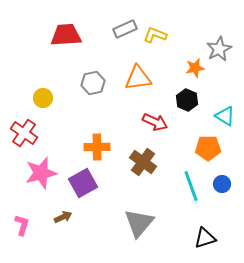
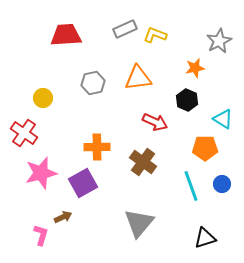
gray star: moved 8 px up
cyan triangle: moved 2 px left, 3 px down
orange pentagon: moved 3 px left
pink L-shape: moved 19 px right, 10 px down
